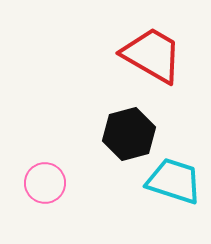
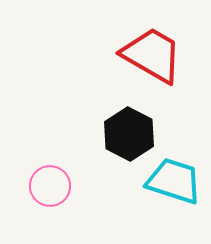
black hexagon: rotated 18 degrees counterclockwise
pink circle: moved 5 px right, 3 px down
